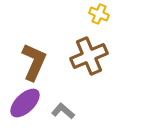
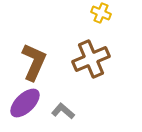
yellow cross: moved 2 px right, 1 px up
brown cross: moved 2 px right, 3 px down
